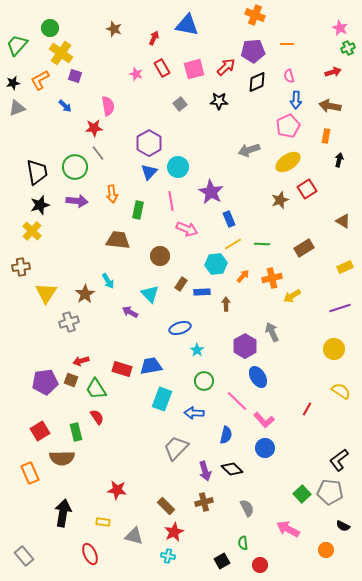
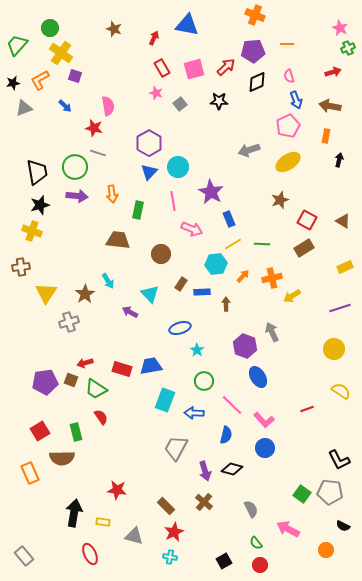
pink star at (136, 74): moved 20 px right, 19 px down
blue arrow at (296, 100): rotated 24 degrees counterclockwise
gray triangle at (17, 108): moved 7 px right
red star at (94, 128): rotated 18 degrees clockwise
gray line at (98, 153): rotated 35 degrees counterclockwise
red square at (307, 189): moved 31 px down; rotated 30 degrees counterclockwise
purple arrow at (77, 201): moved 5 px up
pink line at (171, 201): moved 2 px right
pink arrow at (187, 229): moved 5 px right
yellow cross at (32, 231): rotated 24 degrees counterclockwise
brown circle at (160, 256): moved 1 px right, 2 px up
purple hexagon at (245, 346): rotated 10 degrees counterclockwise
red arrow at (81, 361): moved 4 px right, 2 px down
green trapezoid at (96, 389): rotated 25 degrees counterclockwise
cyan rectangle at (162, 399): moved 3 px right, 1 px down
pink line at (237, 401): moved 5 px left, 4 px down
red line at (307, 409): rotated 40 degrees clockwise
red semicircle at (97, 417): moved 4 px right
gray trapezoid at (176, 448): rotated 16 degrees counterclockwise
black L-shape at (339, 460): rotated 80 degrees counterclockwise
black diamond at (232, 469): rotated 30 degrees counterclockwise
green square at (302, 494): rotated 12 degrees counterclockwise
brown cross at (204, 502): rotated 36 degrees counterclockwise
gray semicircle at (247, 508): moved 4 px right, 1 px down
black arrow at (63, 513): moved 11 px right
green semicircle at (243, 543): moved 13 px right; rotated 32 degrees counterclockwise
cyan cross at (168, 556): moved 2 px right, 1 px down
black square at (222, 561): moved 2 px right
